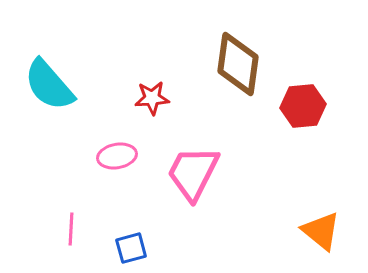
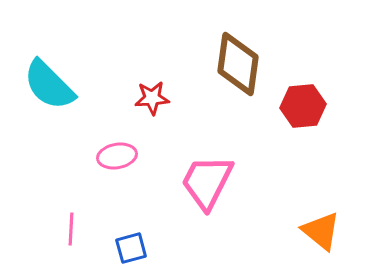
cyan semicircle: rotated 4 degrees counterclockwise
pink trapezoid: moved 14 px right, 9 px down
